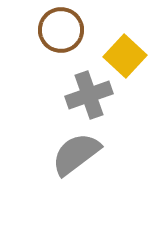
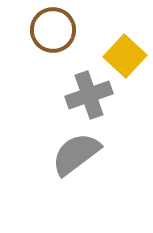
brown circle: moved 8 px left
